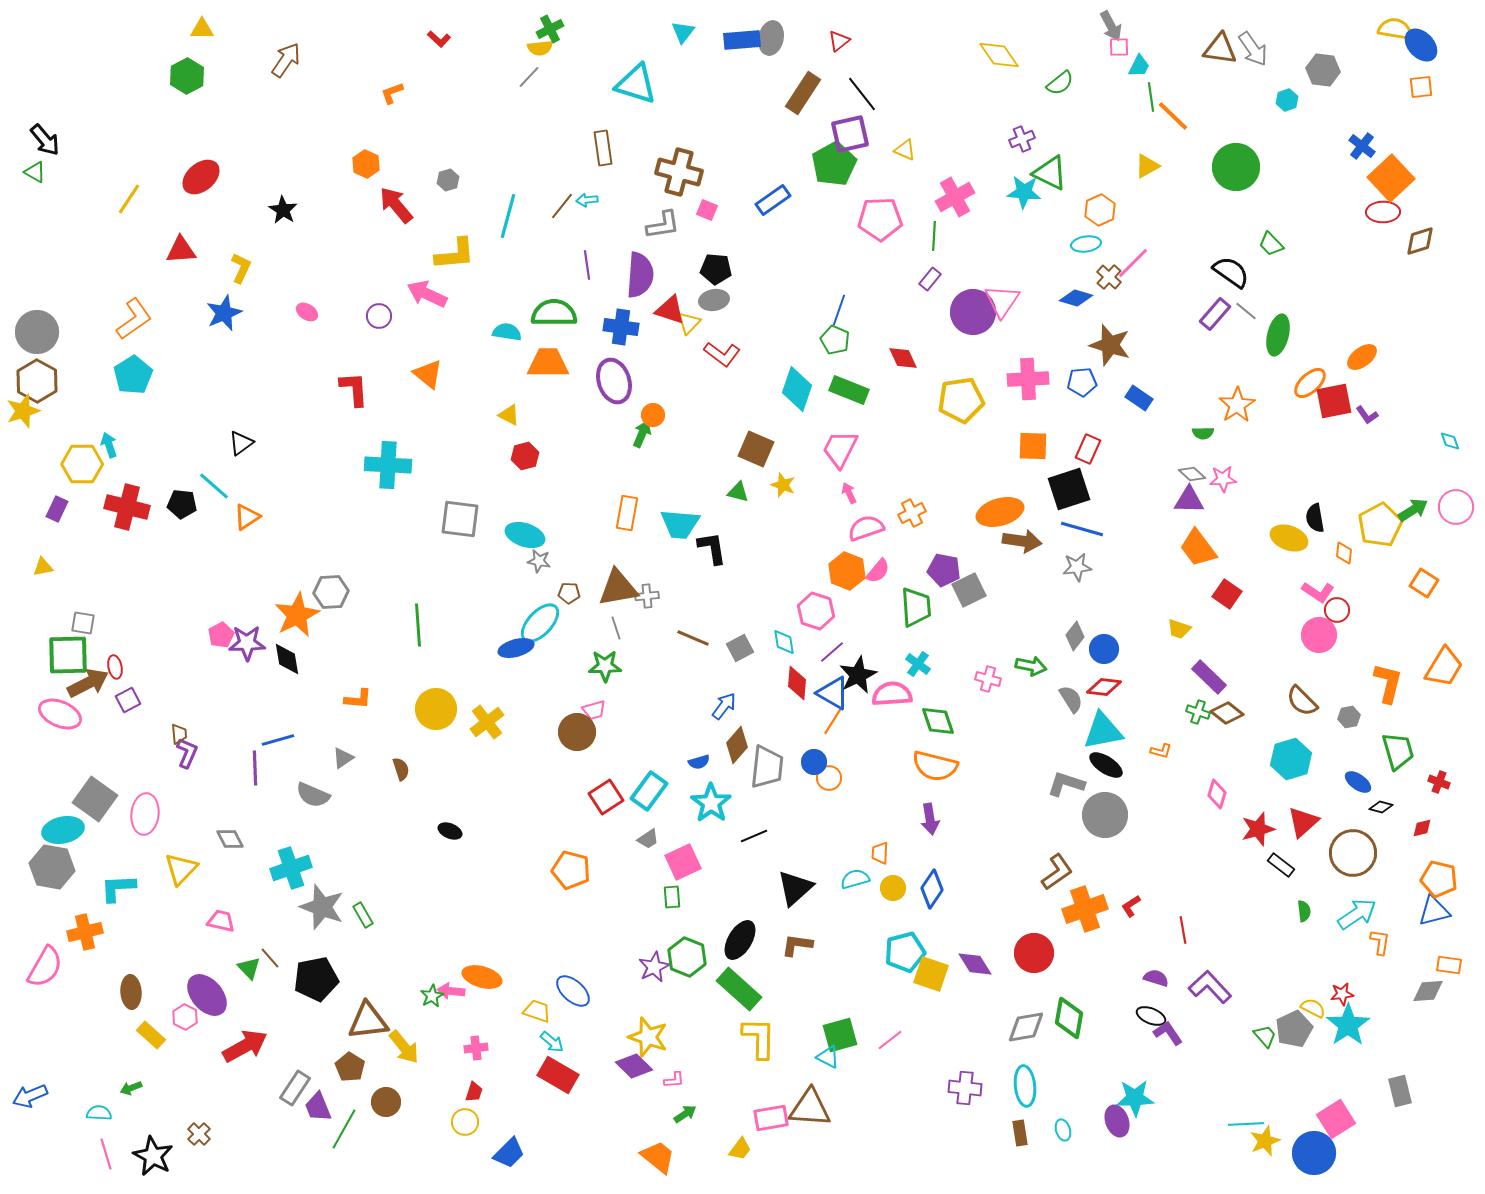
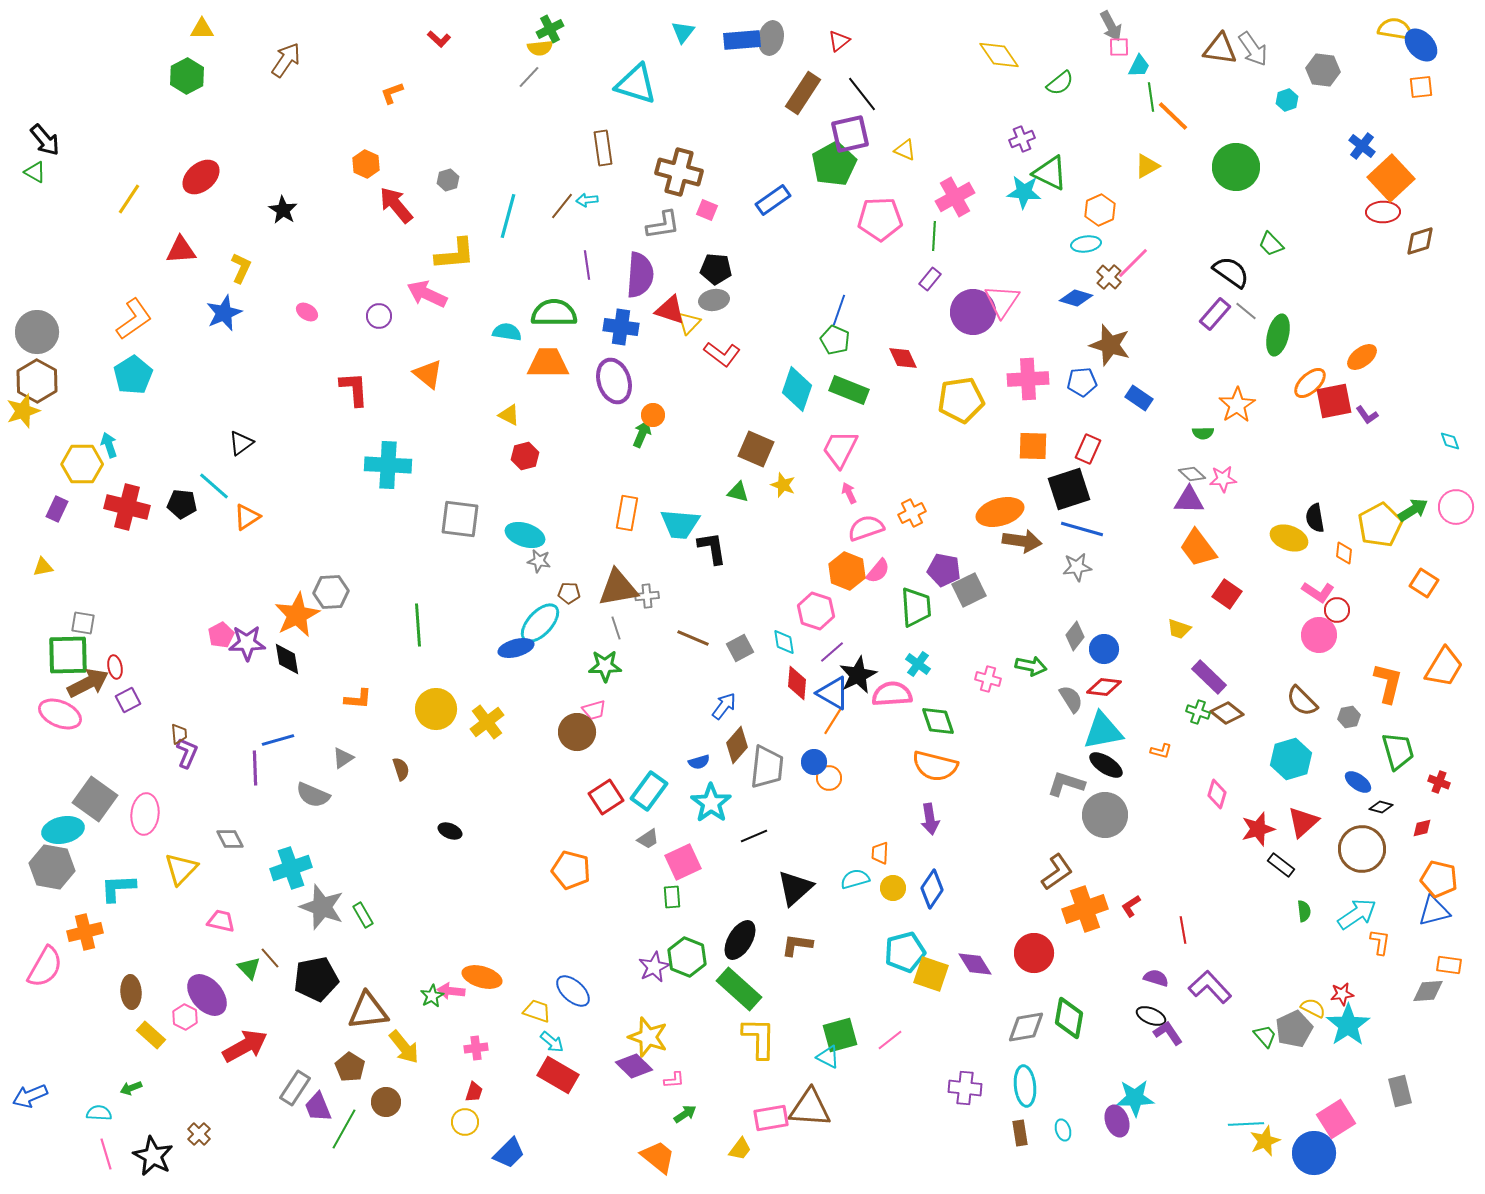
brown circle at (1353, 853): moved 9 px right, 4 px up
brown triangle at (368, 1021): moved 10 px up
